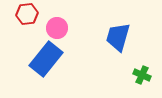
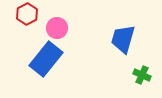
red hexagon: rotated 20 degrees counterclockwise
blue trapezoid: moved 5 px right, 2 px down
